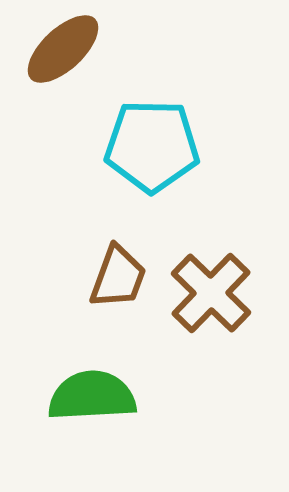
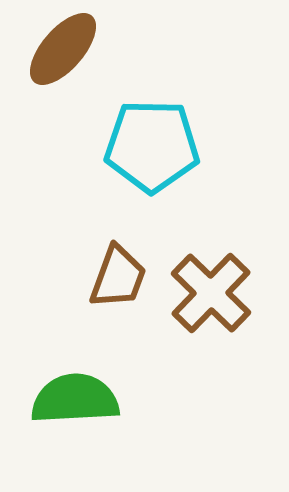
brown ellipse: rotated 6 degrees counterclockwise
green semicircle: moved 17 px left, 3 px down
